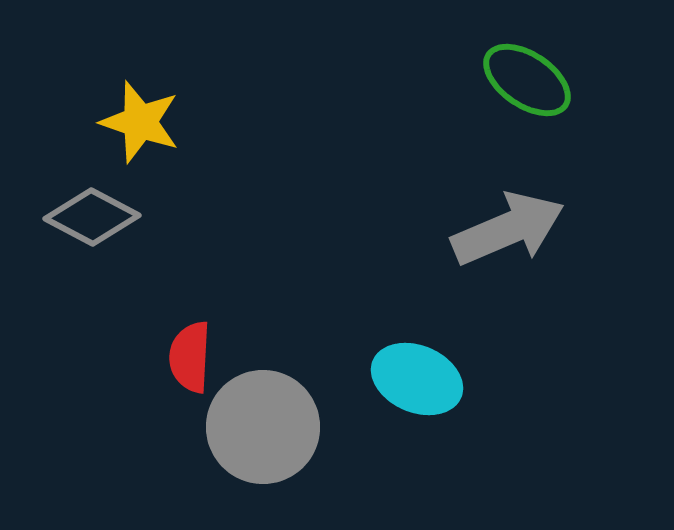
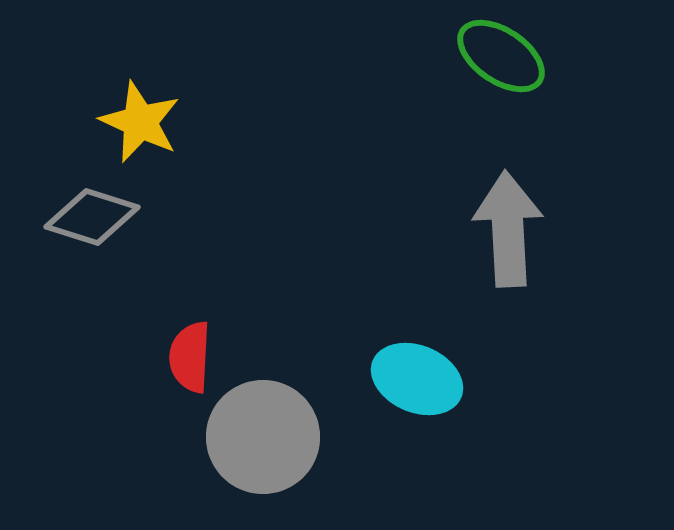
green ellipse: moved 26 px left, 24 px up
yellow star: rotated 6 degrees clockwise
gray diamond: rotated 10 degrees counterclockwise
gray arrow: rotated 70 degrees counterclockwise
gray circle: moved 10 px down
